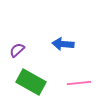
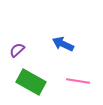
blue arrow: rotated 20 degrees clockwise
pink line: moved 1 px left, 2 px up; rotated 15 degrees clockwise
